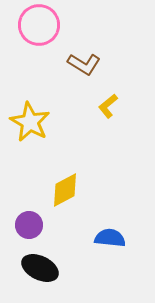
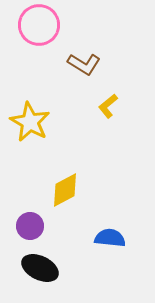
purple circle: moved 1 px right, 1 px down
